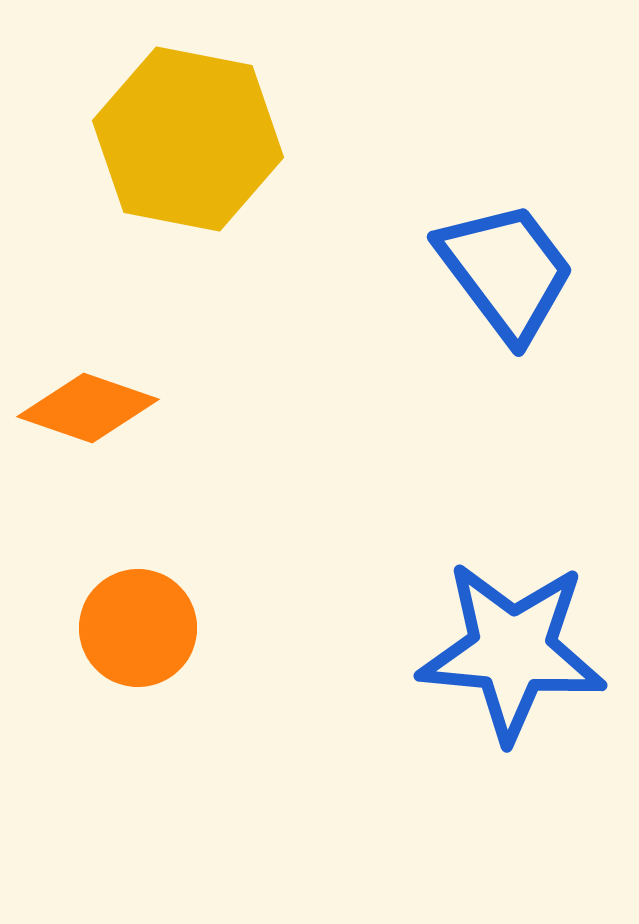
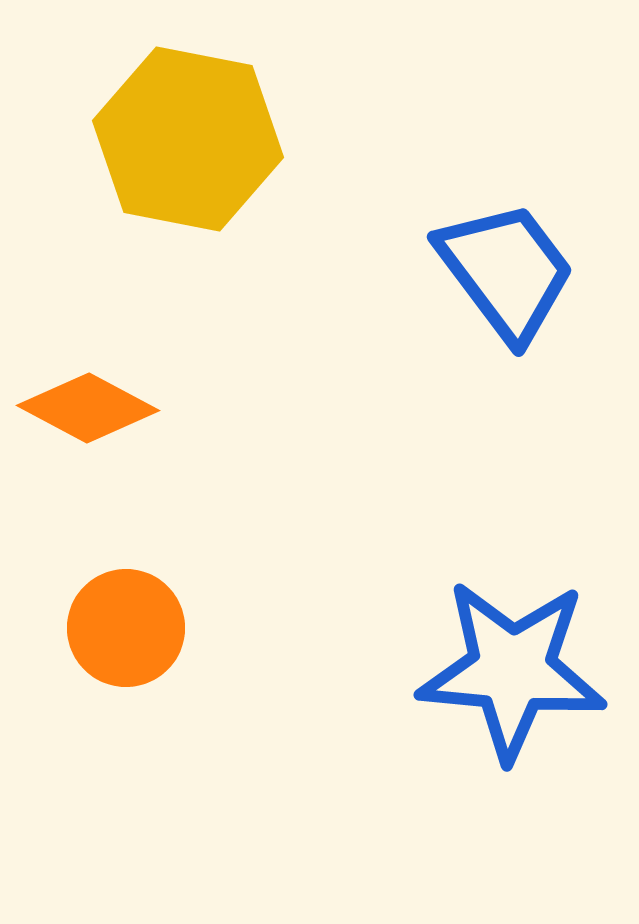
orange diamond: rotated 9 degrees clockwise
orange circle: moved 12 px left
blue star: moved 19 px down
